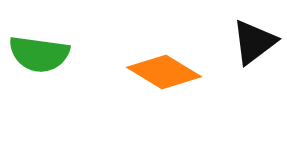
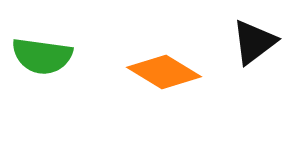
green semicircle: moved 3 px right, 2 px down
